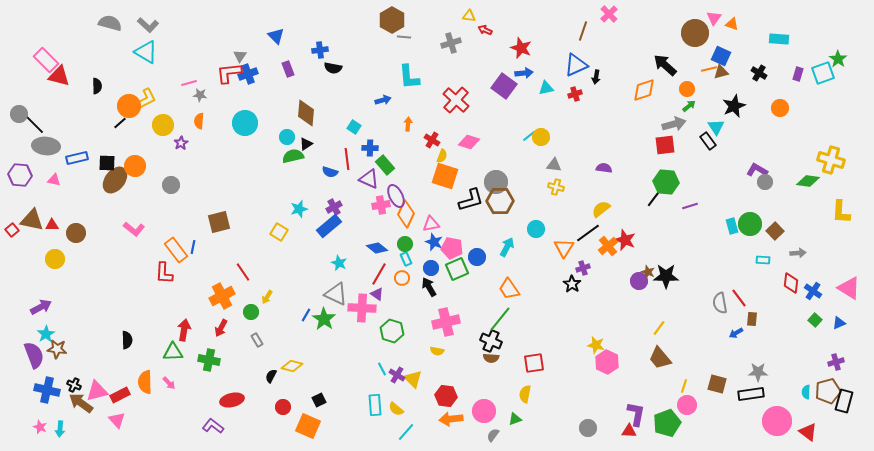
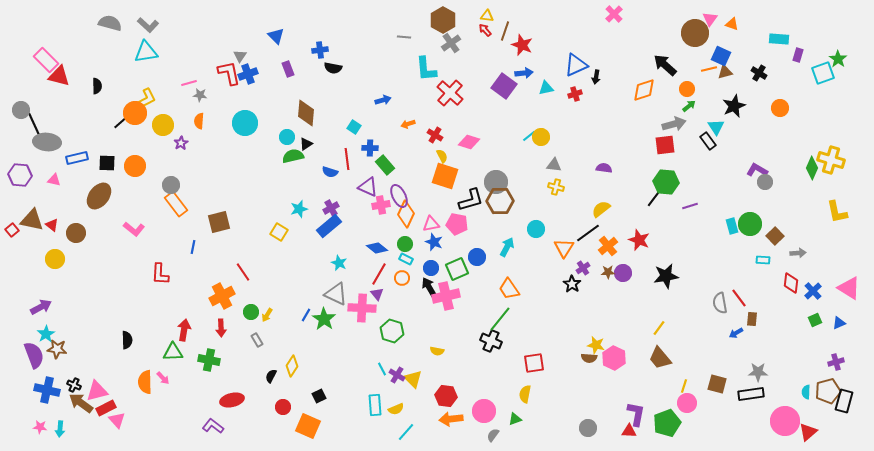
pink cross at (609, 14): moved 5 px right
yellow triangle at (469, 16): moved 18 px right
pink triangle at (714, 18): moved 4 px left, 1 px down
brown hexagon at (392, 20): moved 51 px right
red arrow at (485, 30): rotated 24 degrees clockwise
brown line at (583, 31): moved 78 px left
gray cross at (451, 43): rotated 18 degrees counterclockwise
red star at (521, 48): moved 1 px right, 3 px up
cyan triangle at (146, 52): rotated 40 degrees counterclockwise
brown triangle at (721, 72): moved 4 px right
red L-shape at (229, 73): rotated 84 degrees clockwise
purple rectangle at (798, 74): moved 19 px up
cyan L-shape at (409, 77): moved 17 px right, 8 px up
red cross at (456, 100): moved 6 px left, 7 px up
orange circle at (129, 106): moved 6 px right, 7 px down
gray circle at (19, 114): moved 2 px right, 4 px up
black line at (34, 124): rotated 20 degrees clockwise
orange arrow at (408, 124): rotated 112 degrees counterclockwise
red cross at (432, 140): moved 3 px right, 5 px up
gray ellipse at (46, 146): moved 1 px right, 4 px up
yellow semicircle at (442, 156): rotated 48 degrees counterclockwise
purple triangle at (369, 179): moved 1 px left, 8 px down
brown ellipse at (115, 180): moved 16 px left, 16 px down
green diamond at (808, 181): moved 4 px right, 13 px up; rotated 75 degrees counterclockwise
purple ellipse at (396, 196): moved 3 px right
purple cross at (334, 207): moved 3 px left, 1 px down
yellow L-shape at (841, 212): moved 4 px left; rotated 15 degrees counterclockwise
red triangle at (52, 225): rotated 40 degrees clockwise
brown square at (775, 231): moved 5 px down
red star at (625, 240): moved 14 px right
pink pentagon at (452, 248): moved 5 px right, 24 px up
orange rectangle at (176, 250): moved 46 px up
cyan rectangle at (406, 259): rotated 40 degrees counterclockwise
purple cross at (583, 268): rotated 16 degrees counterclockwise
brown star at (648, 272): moved 40 px left; rotated 24 degrees counterclockwise
red L-shape at (164, 273): moved 4 px left, 1 px down
black star at (666, 276): rotated 10 degrees counterclockwise
purple circle at (639, 281): moved 16 px left, 8 px up
blue cross at (813, 291): rotated 12 degrees clockwise
purple triangle at (377, 294): rotated 16 degrees clockwise
yellow arrow at (267, 297): moved 18 px down
green square at (815, 320): rotated 24 degrees clockwise
pink cross at (446, 322): moved 26 px up
red arrow at (221, 328): rotated 30 degrees counterclockwise
brown semicircle at (491, 358): moved 98 px right
pink hexagon at (607, 362): moved 7 px right, 4 px up
yellow diamond at (292, 366): rotated 70 degrees counterclockwise
pink arrow at (169, 383): moved 6 px left, 5 px up
red rectangle at (120, 395): moved 14 px left, 13 px down
black square at (319, 400): moved 4 px up
pink circle at (687, 405): moved 2 px up
yellow semicircle at (396, 409): rotated 63 degrees counterclockwise
pink circle at (777, 421): moved 8 px right
pink star at (40, 427): rotated 16 degrees counterclockwise
red triangle at (808, 432): rotated 42 degrees clockwise
